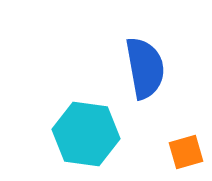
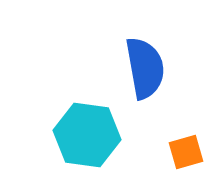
cyan hexagon: moved 1 px right, 1 px down
